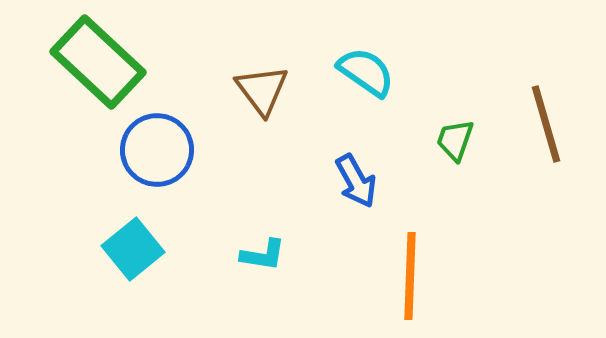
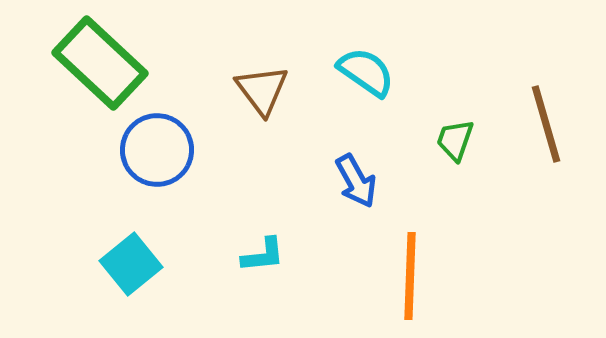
green rectangle: moved 2 px right, 1 px down
cyan square: moved 2 px left, 15 px down
cyan L-shape: rotated 15 degrees counterclockwise
